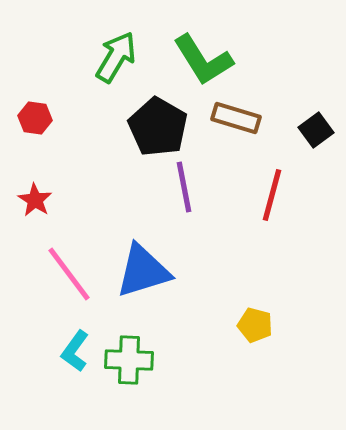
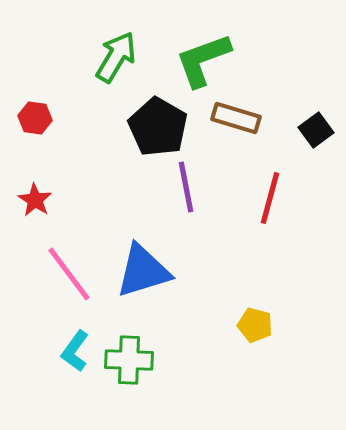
green L-shape: rotated 102 degrees clockwise
purple line: moved 2 px right
red line: moved 2 px left, 3 px down
